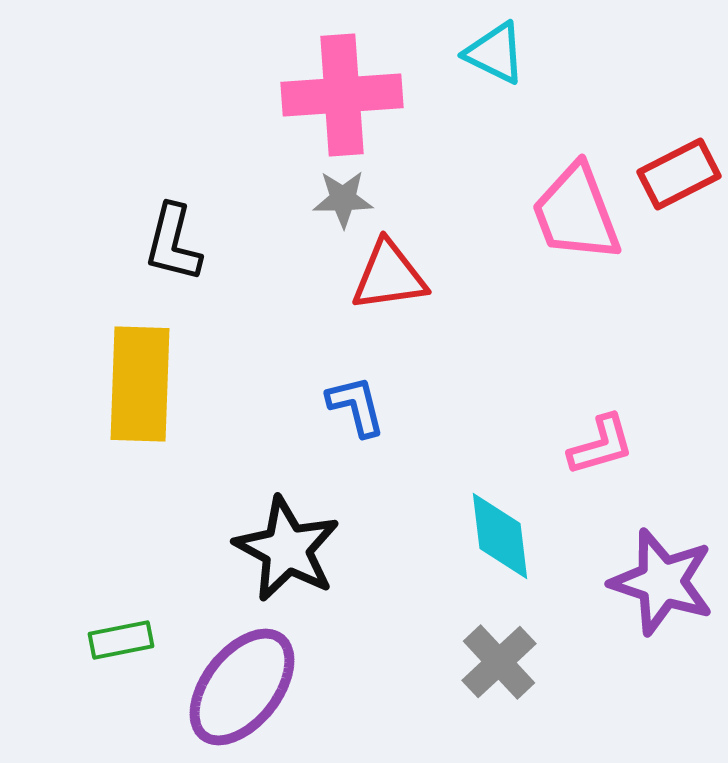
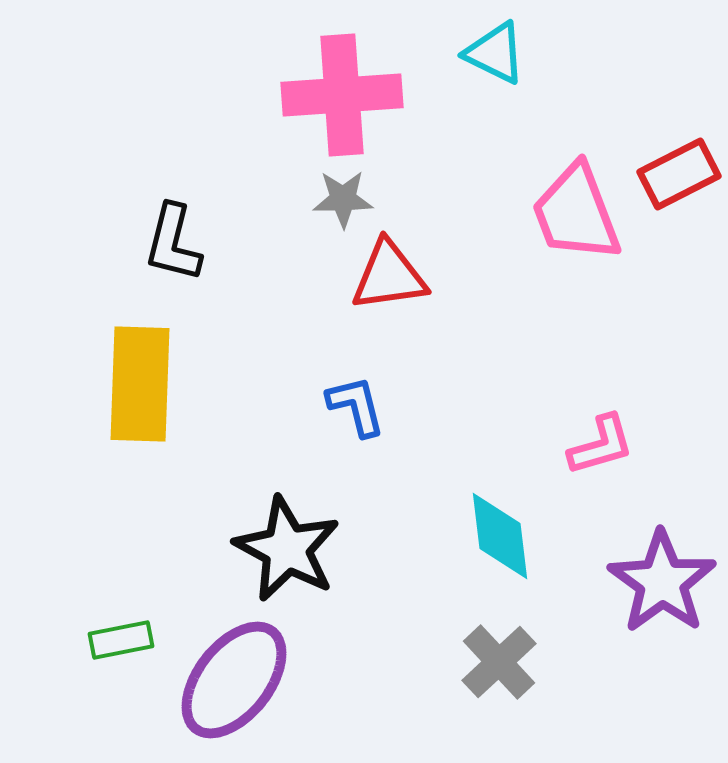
purple star: rotated 18 degrees clockwise
purple ellipse: moved 8 px left, 7 px up
